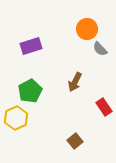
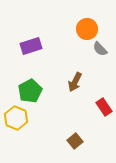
yellow hexagon: rotated 15 degrees counterclockwise
